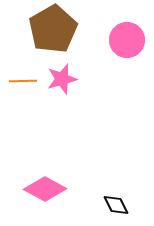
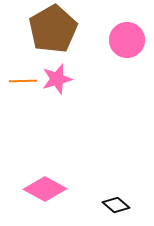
pink star: moved 5 px left
black diamond: rotated 24 degrees counterclockwise
